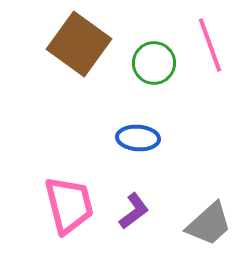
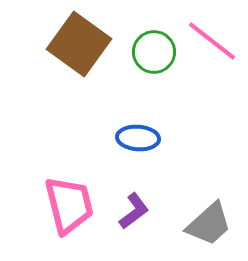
pink line: moved 2 px right, 4 px up; rotated 32 degrees counterclockwise
green circle: moved 11 px up
